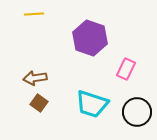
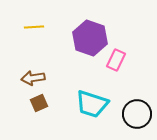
yellow line: moved 13 px down
pink rectangle: moved 10 px left, 9 px up
brown arrow: moved 2 px left
brown square: rotated 30 degrees clockwise
black circle: moved 2 px down
